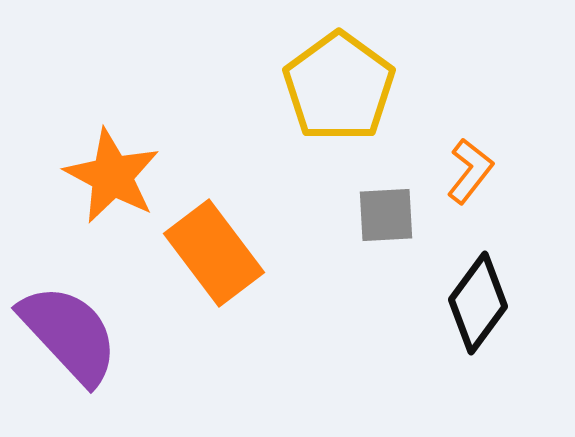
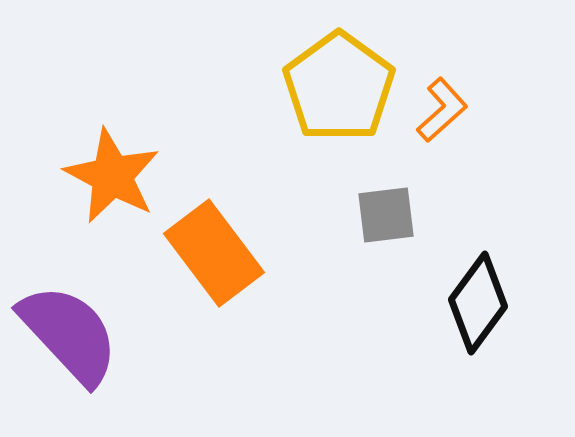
orange L-shape: moved 28 px left, 61 px up; rotated 10 degrees clockwise
gray square: rotated 4 degrees counterclockwise
